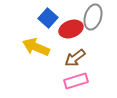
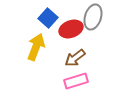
yellow arrow: rotated 88 degrees clockwise
